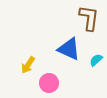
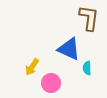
cyan semicircle: moved 9 px left, 8 px down; rotated 48 degrees counterclockwise
yellow arrow: moved 4 px right, 2 px down
pink circle: moved 2 px right
